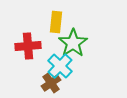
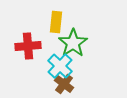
brown cross: moved 13 px right, 1 px down; rotated 18 degrees counterclockwise
